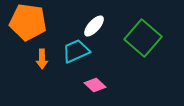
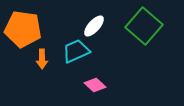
orange pentagon: moved 5 px left, 7 px down
green square: moved 1 px right, 12 px up
